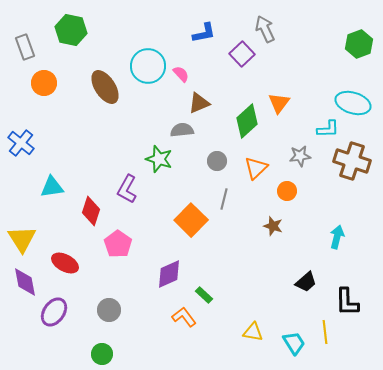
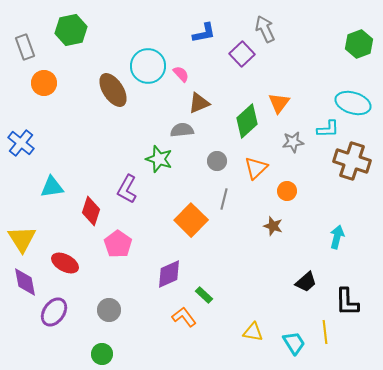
green hexagon at (71, 30): rotated 24 degrees counterclockwise
brown ellipse at (105, 87): moved 8 px right, 3 px down
gray star at (300, 156): moved 7 px left, 14 px up
